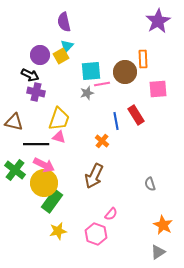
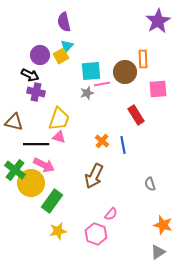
blue line: moved 7 px right, 24 px down
yellow circle: moved 13 px left
orange star: rotated 12 degrees counterclockwise
